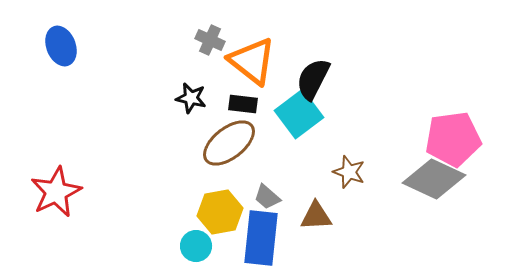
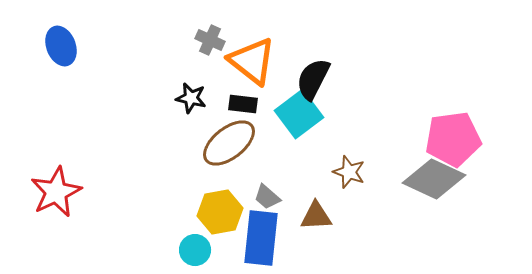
cyan circle: moved 1 px left, 4 px down
